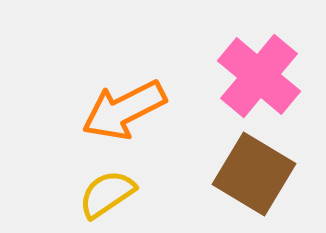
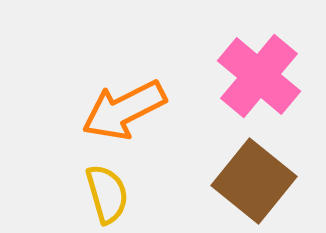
brown square: moved 7 px down; rotated 8 degrees clockwise
yellow semicircle: rotated 108 degrees clockwise
